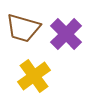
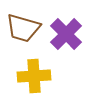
yellow cross: rotated 32 degrees clockwise
